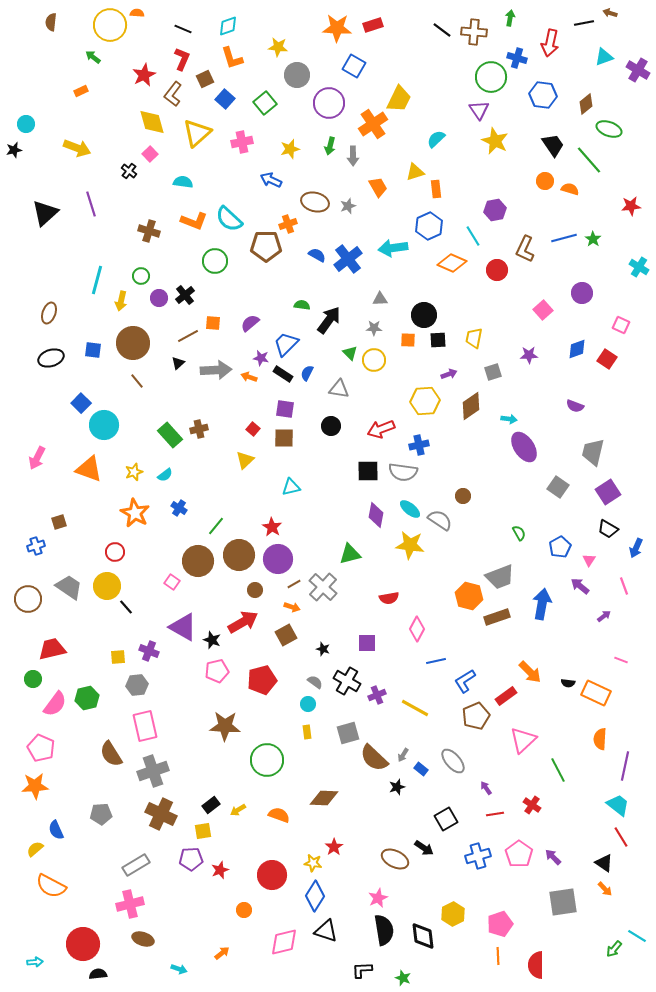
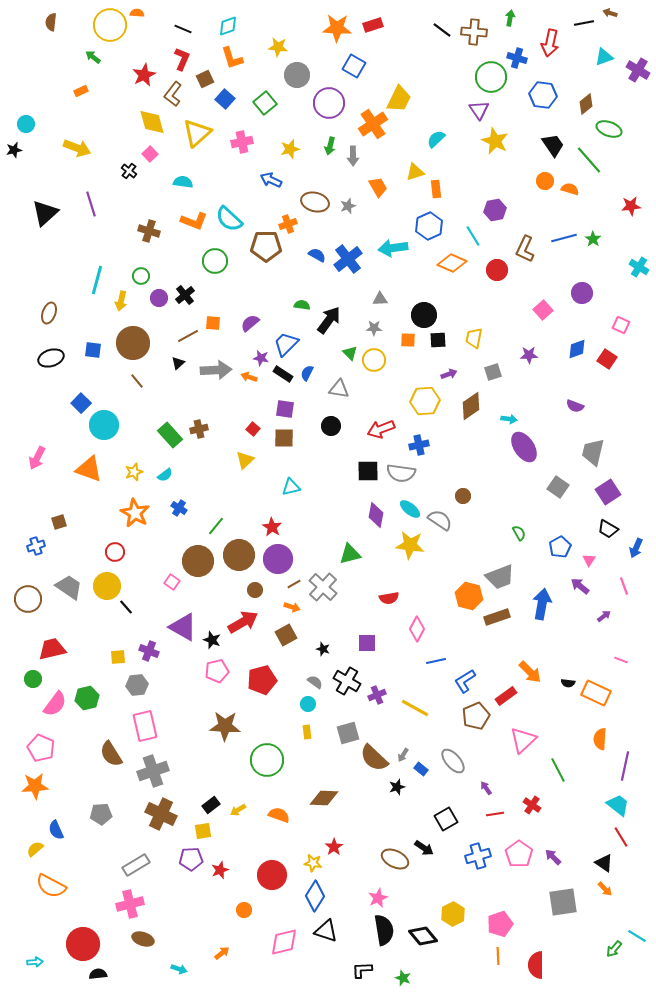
gray semicircle at (403, 472): moved 2 px left, 1 px down
black diamond at (423, 936): rotated 32 degrees counterclockwise
